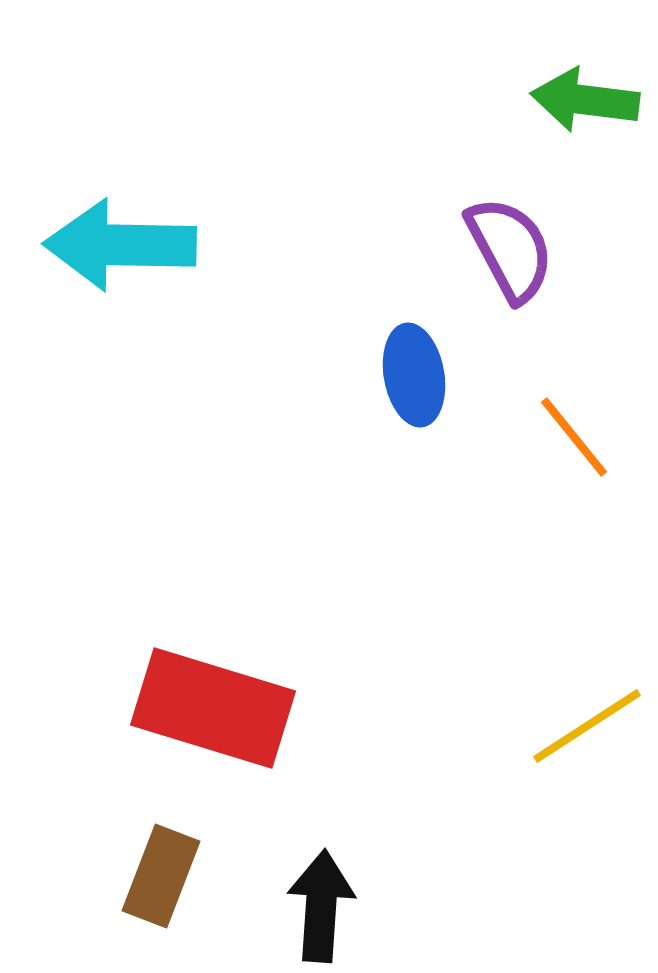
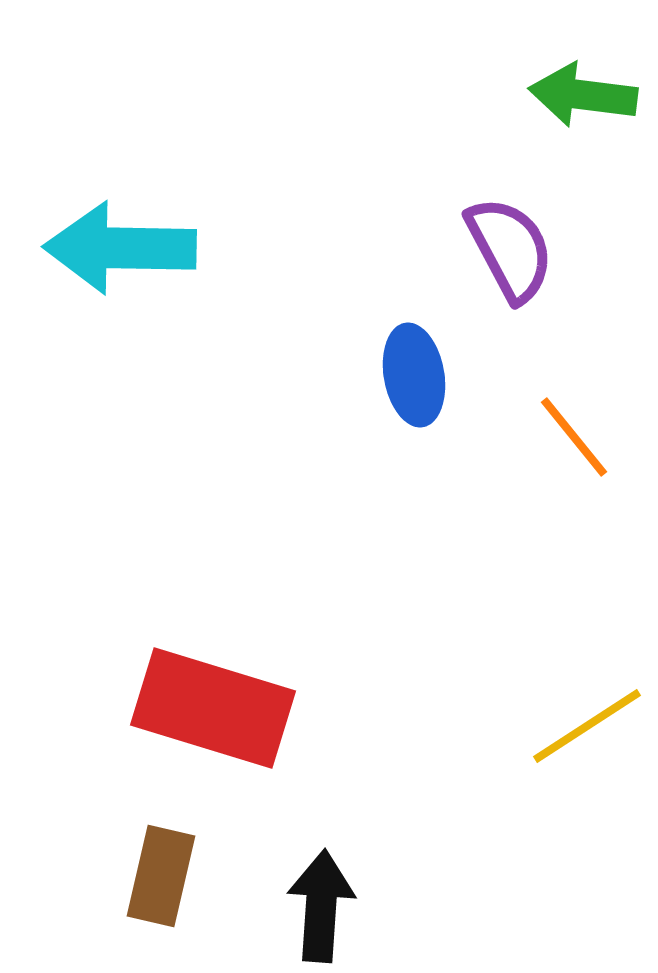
green arrow: moved 2 px left, 5 px up
cyan arrow: moved 3 px down
brown rectangle: rotated 8 degrees counterclockwise
